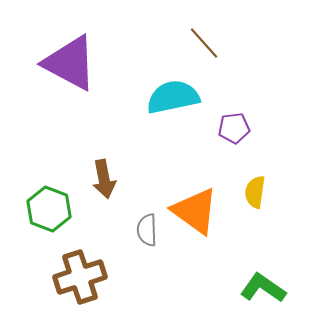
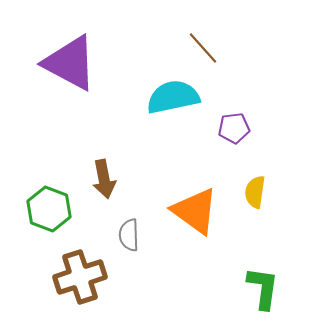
brown line: moved 1 px left, 5 px down
gray semicircle: moved 18 px left, 5 px down
green L-shape: rotated 63 degrees clockwise
